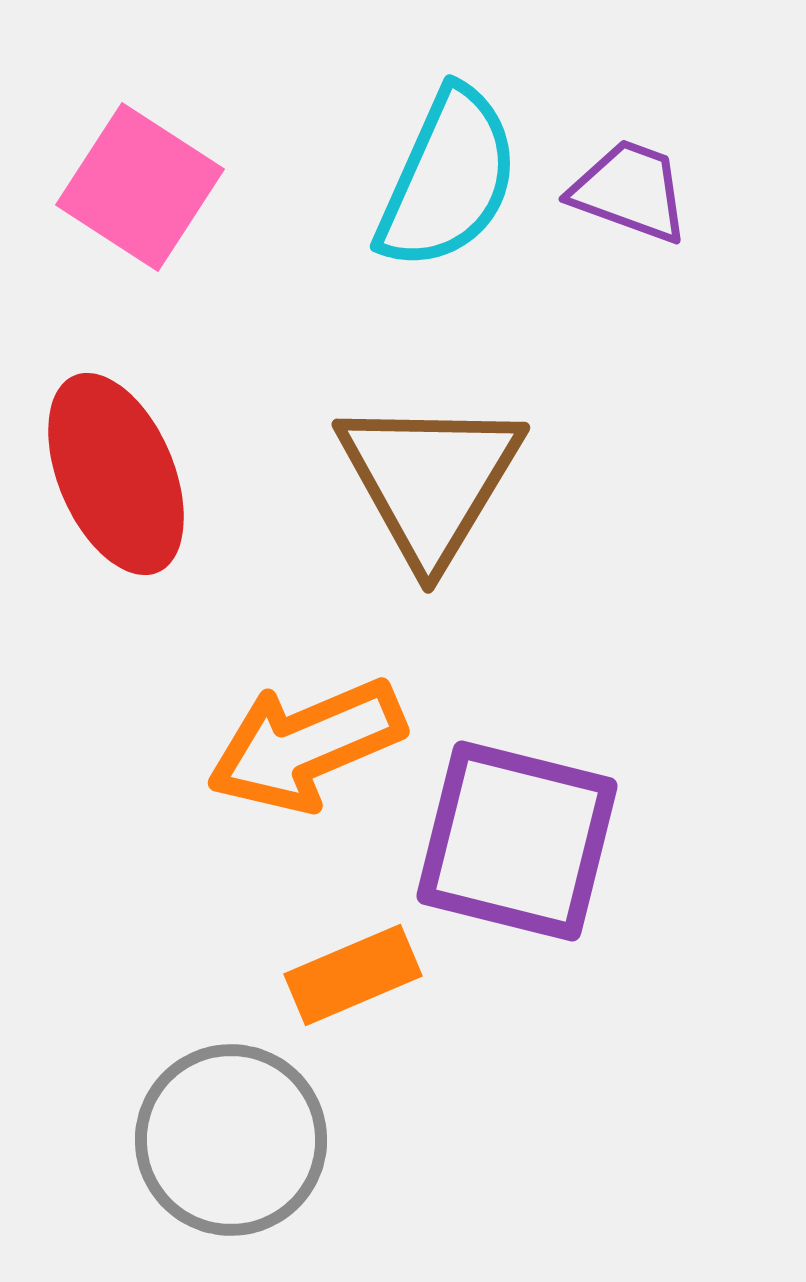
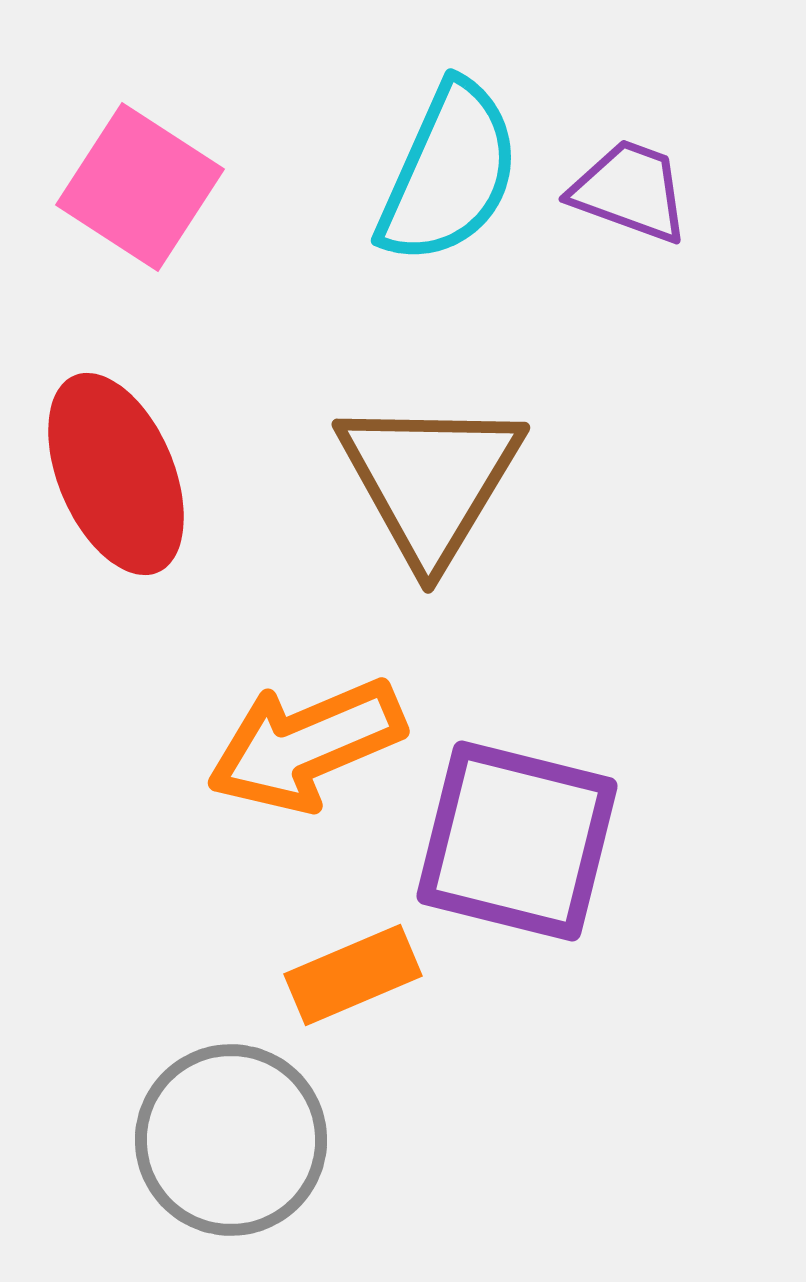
cyan semicircle: moved 1 px right, 6 px up
